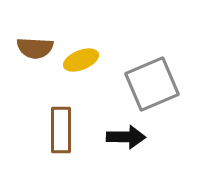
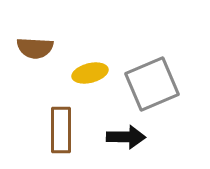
yellow ellipse: moved 9 px right, 13 px down; rotated 8 degrees clockwise
